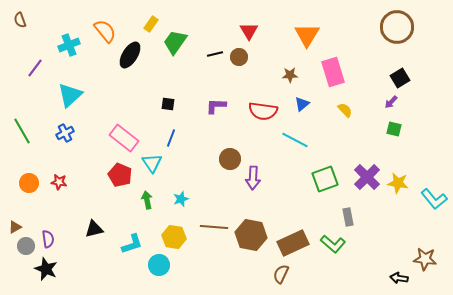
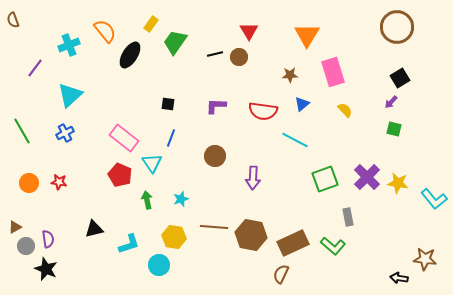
brown semicircle at (20, 20): moved 7 px left
brown circle at (230, 159): moved 15 px left, 3 px up
cyan L-shape at (132, 244): moved 3 px left
green L-shape at (333, 244): moved 2 px down
